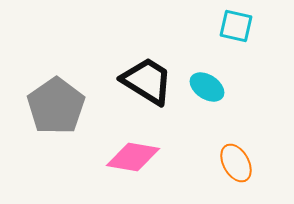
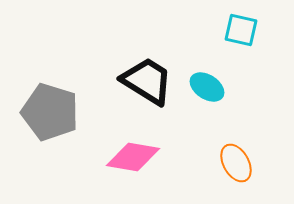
cyan square: moved 5 px right, 4 px down
gray pentagon: moved 6 px left, 6 px down; rotated 20 degrees counterclockwise
